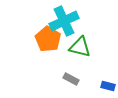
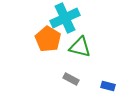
cyan cross: moved 1 px right, 3 px up
